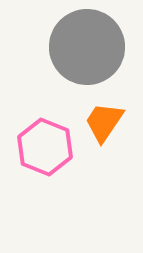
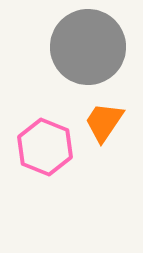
gray circle: moved 1 px right
